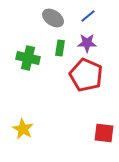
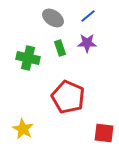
green rectangle: rotated 28 degrees counterclockwise
red pentagon: moved 18 px left, 22 px down
